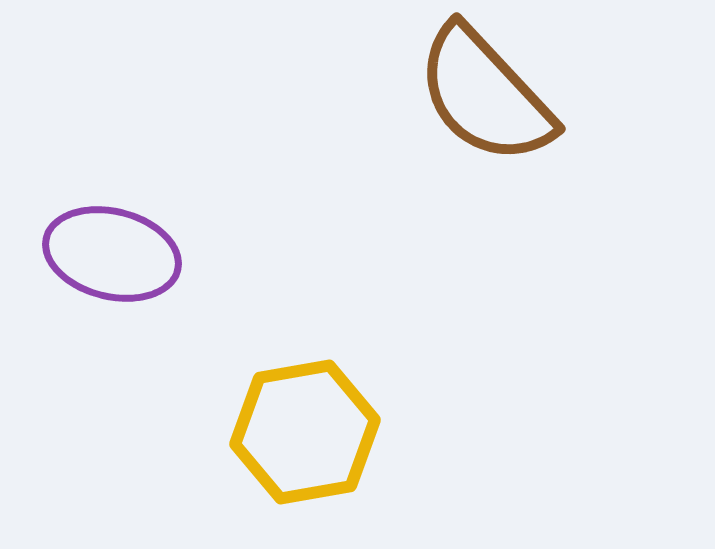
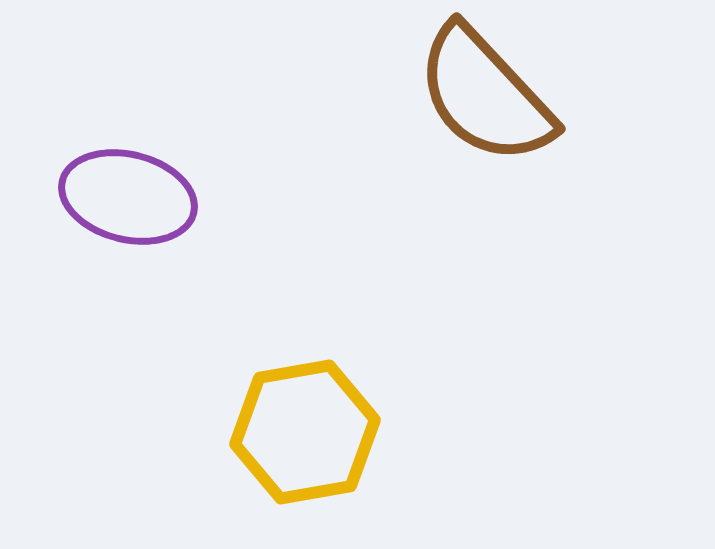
purple ellipse: moved 16 px right, 57 px up
